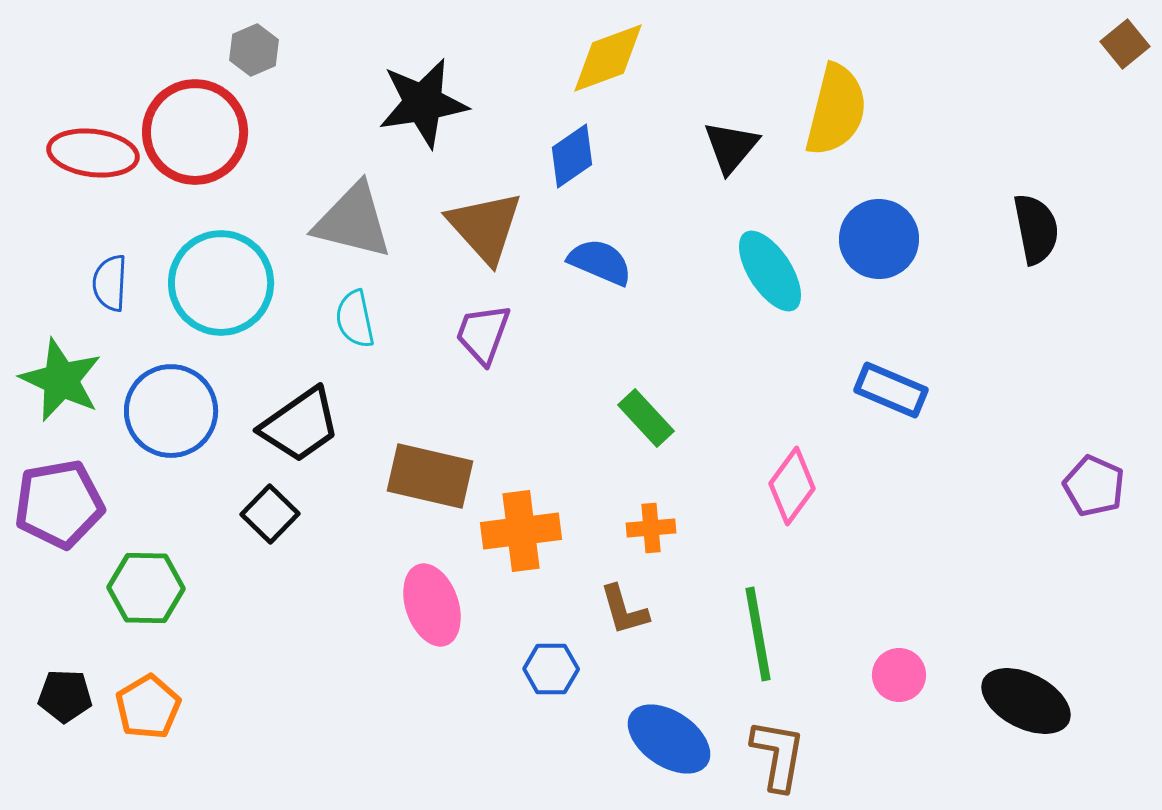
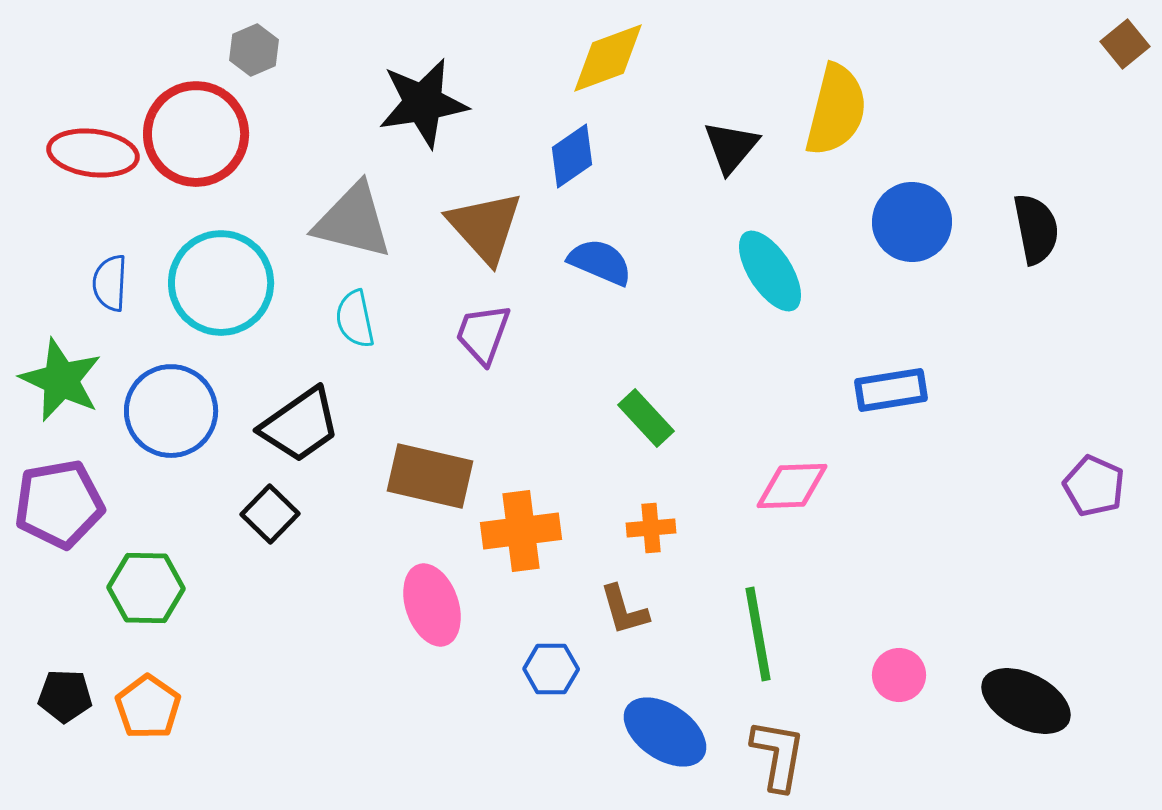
red circle at (195, 132): moved 1 px right, 2 px down
blue circle at (879, 239): moved 33 px right, 17 px up
blue rectangle at (891, 390): rotated 32 degrees counterclockwise
pink diamond at (792, 486): rotated 52 degrees clockwise
orange pentagon at (148, 707): rotated 6 degrees counterclockwise
blue ellipse at (669, 739): moved 4 px left, 7 px up
